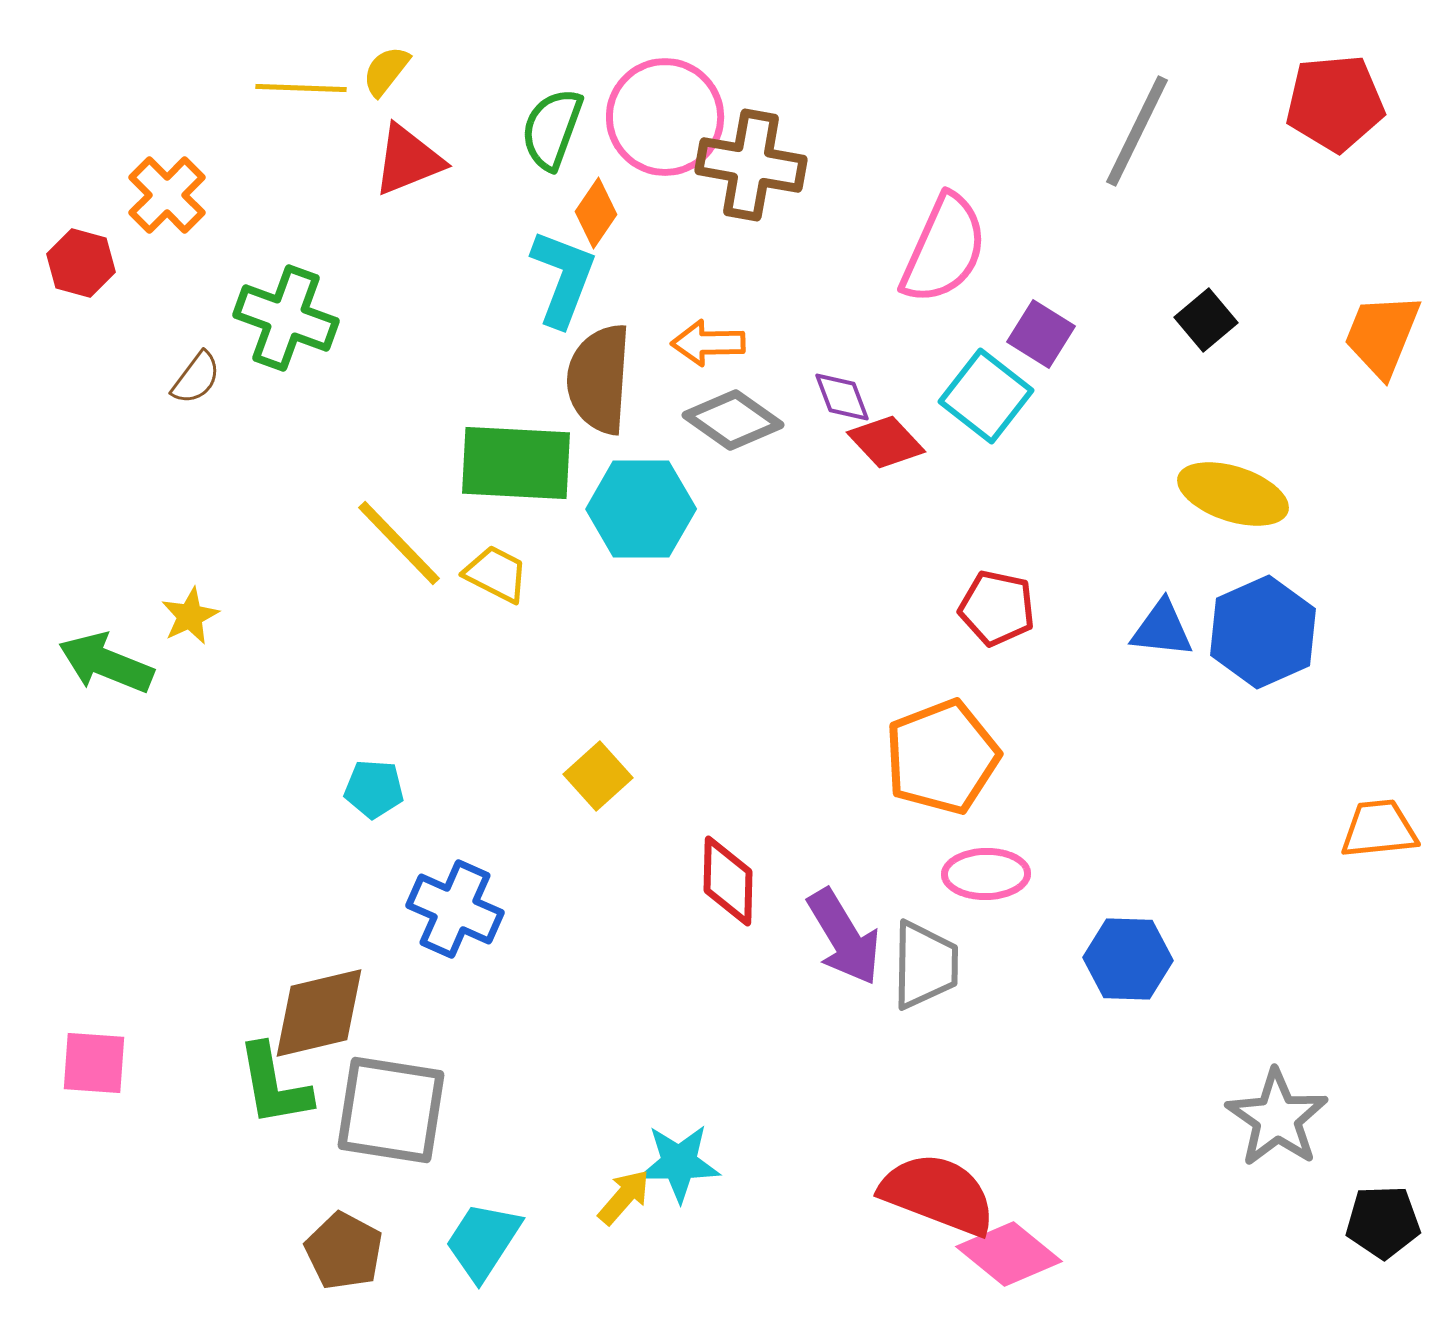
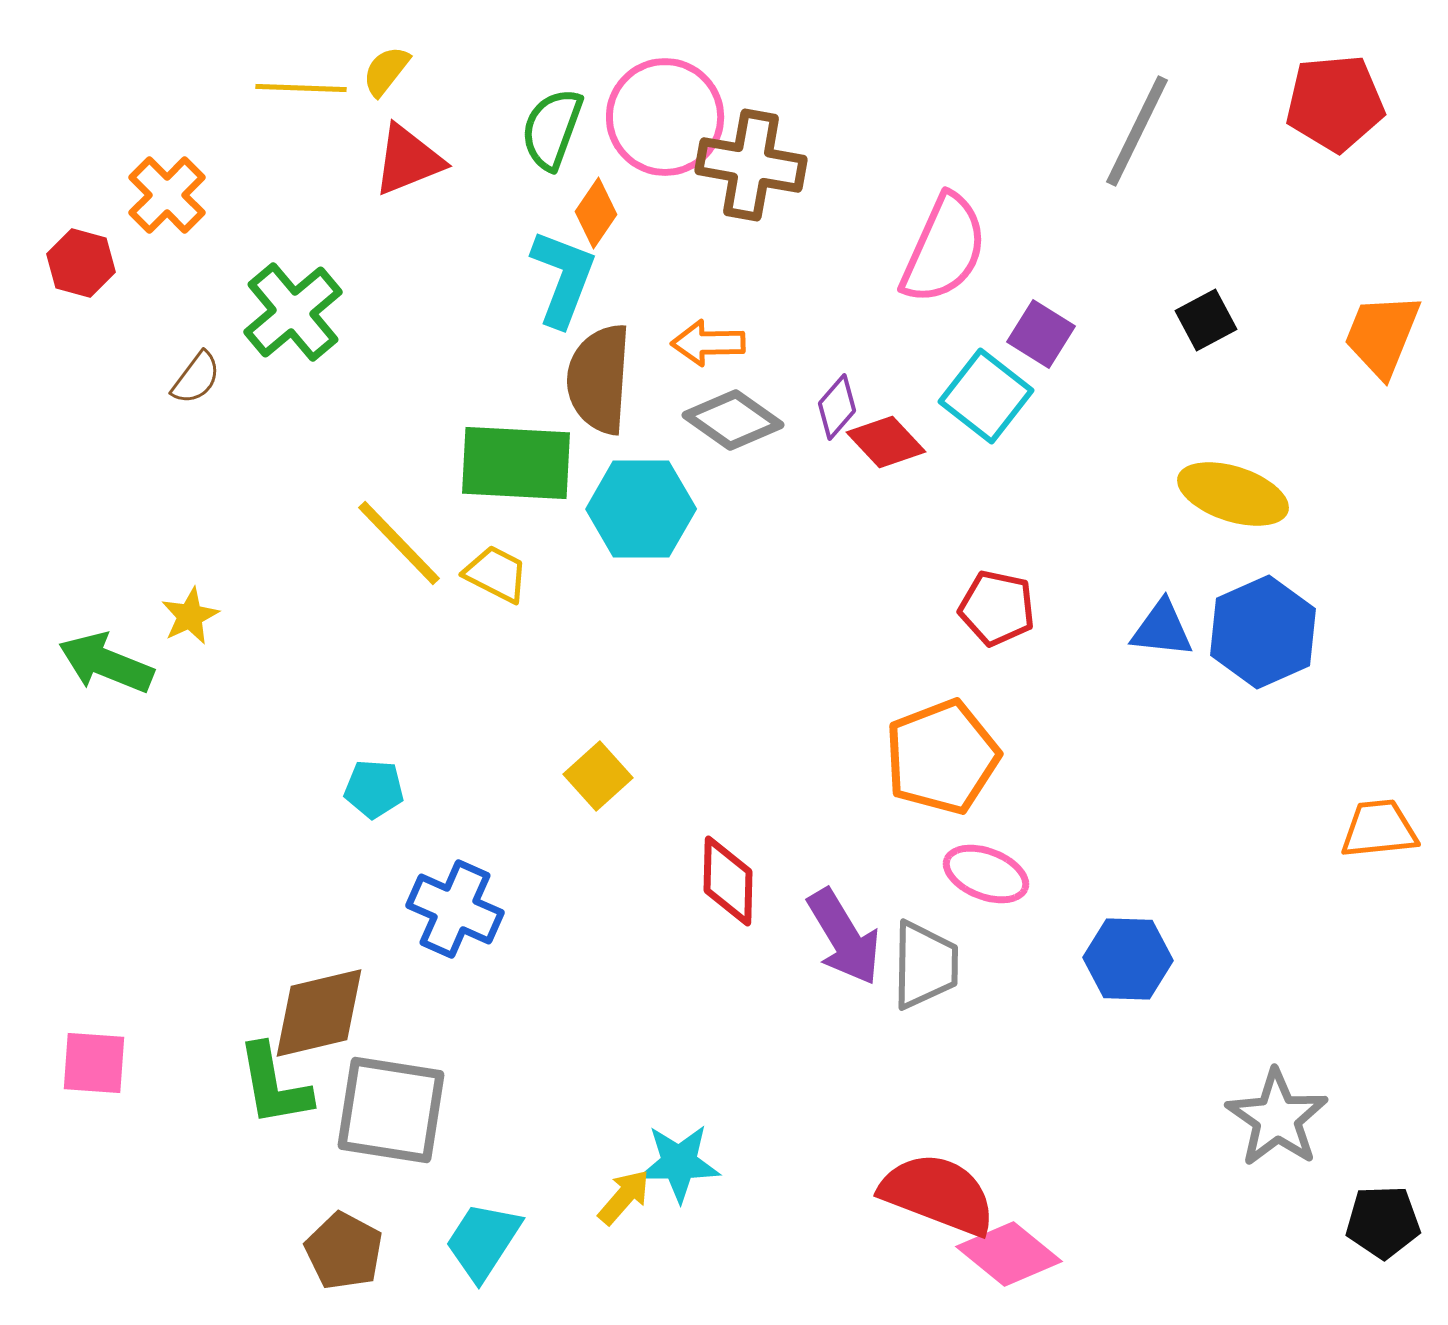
green cross at (286, 318): moved 7 px right, 6 px up; rotated 30 degrees clockwise
black square at (1206, 320): rotated 12 degrees clockwise
purple diamond at (842, 397): moved 5 px left, 10 px down; rotated 62 degrees clockwise
pink ellipse at (986, 874): rotated 22 degrees clockwise
